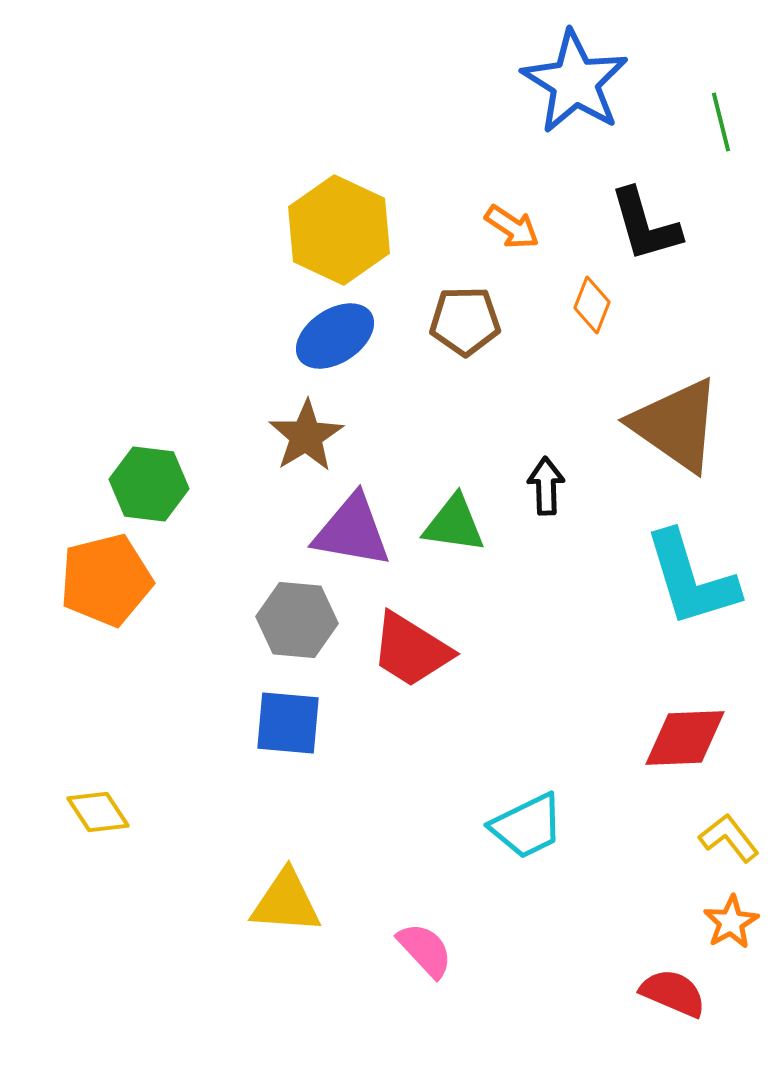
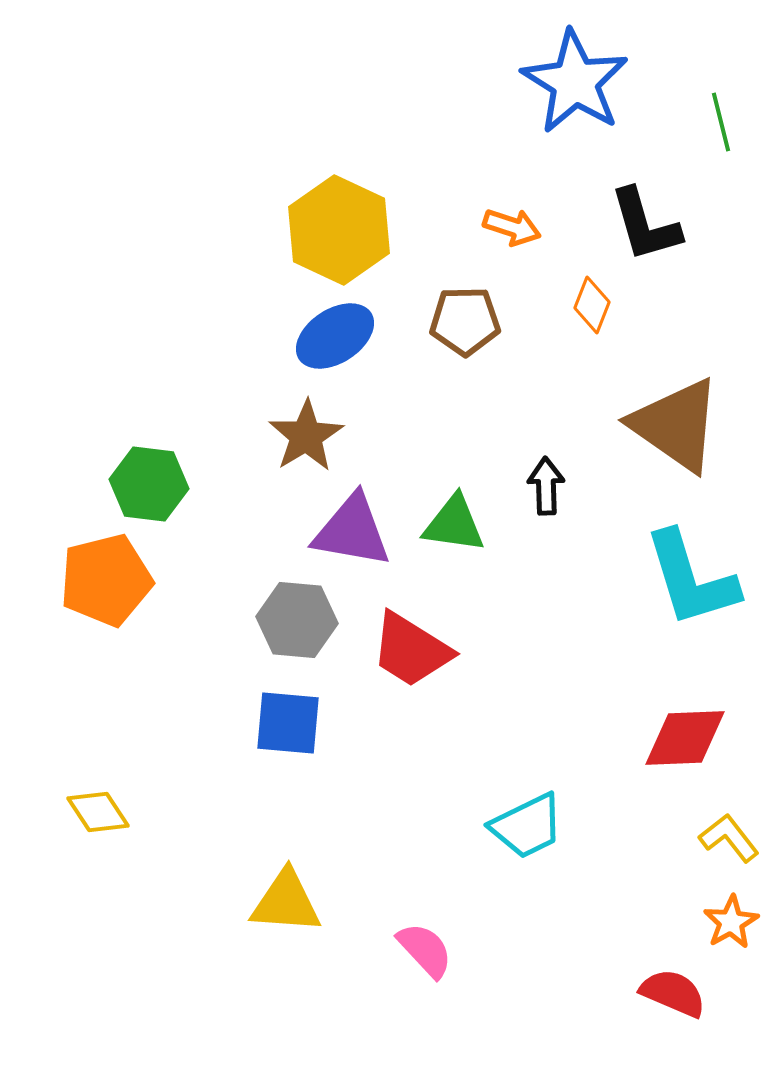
orange arrow: rotated 16 degrees counterclockwise
